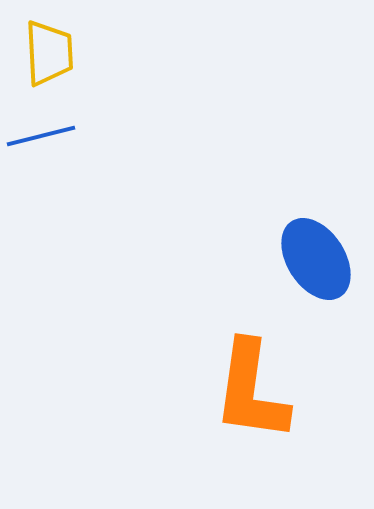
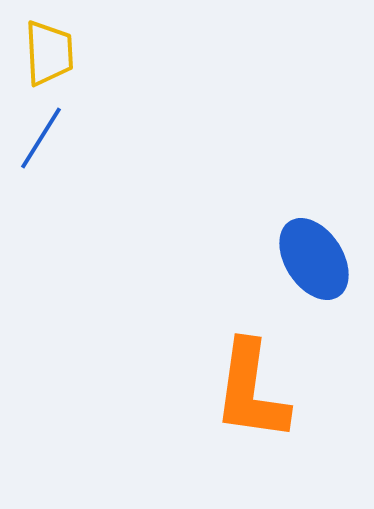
blue line: moved 2 px down; rotated 44 degrees counterclockwise
blue ellipse: moved 2 px left
